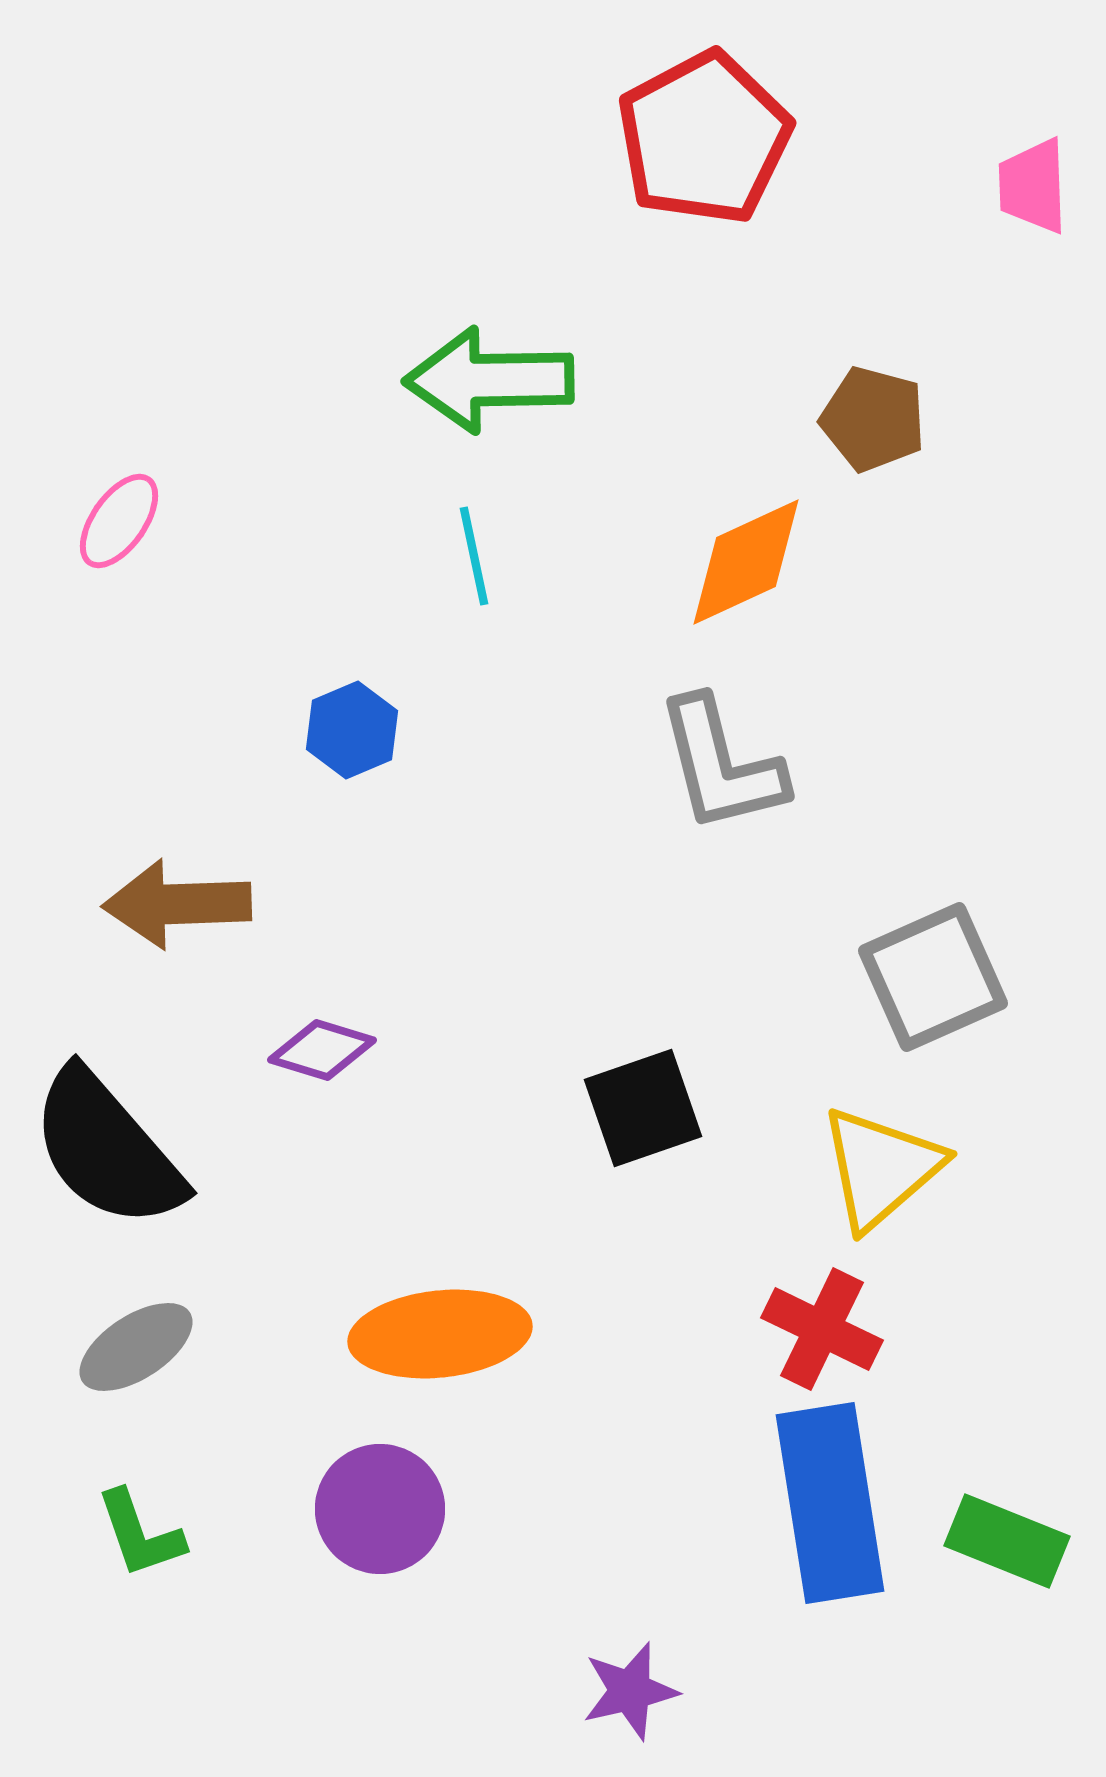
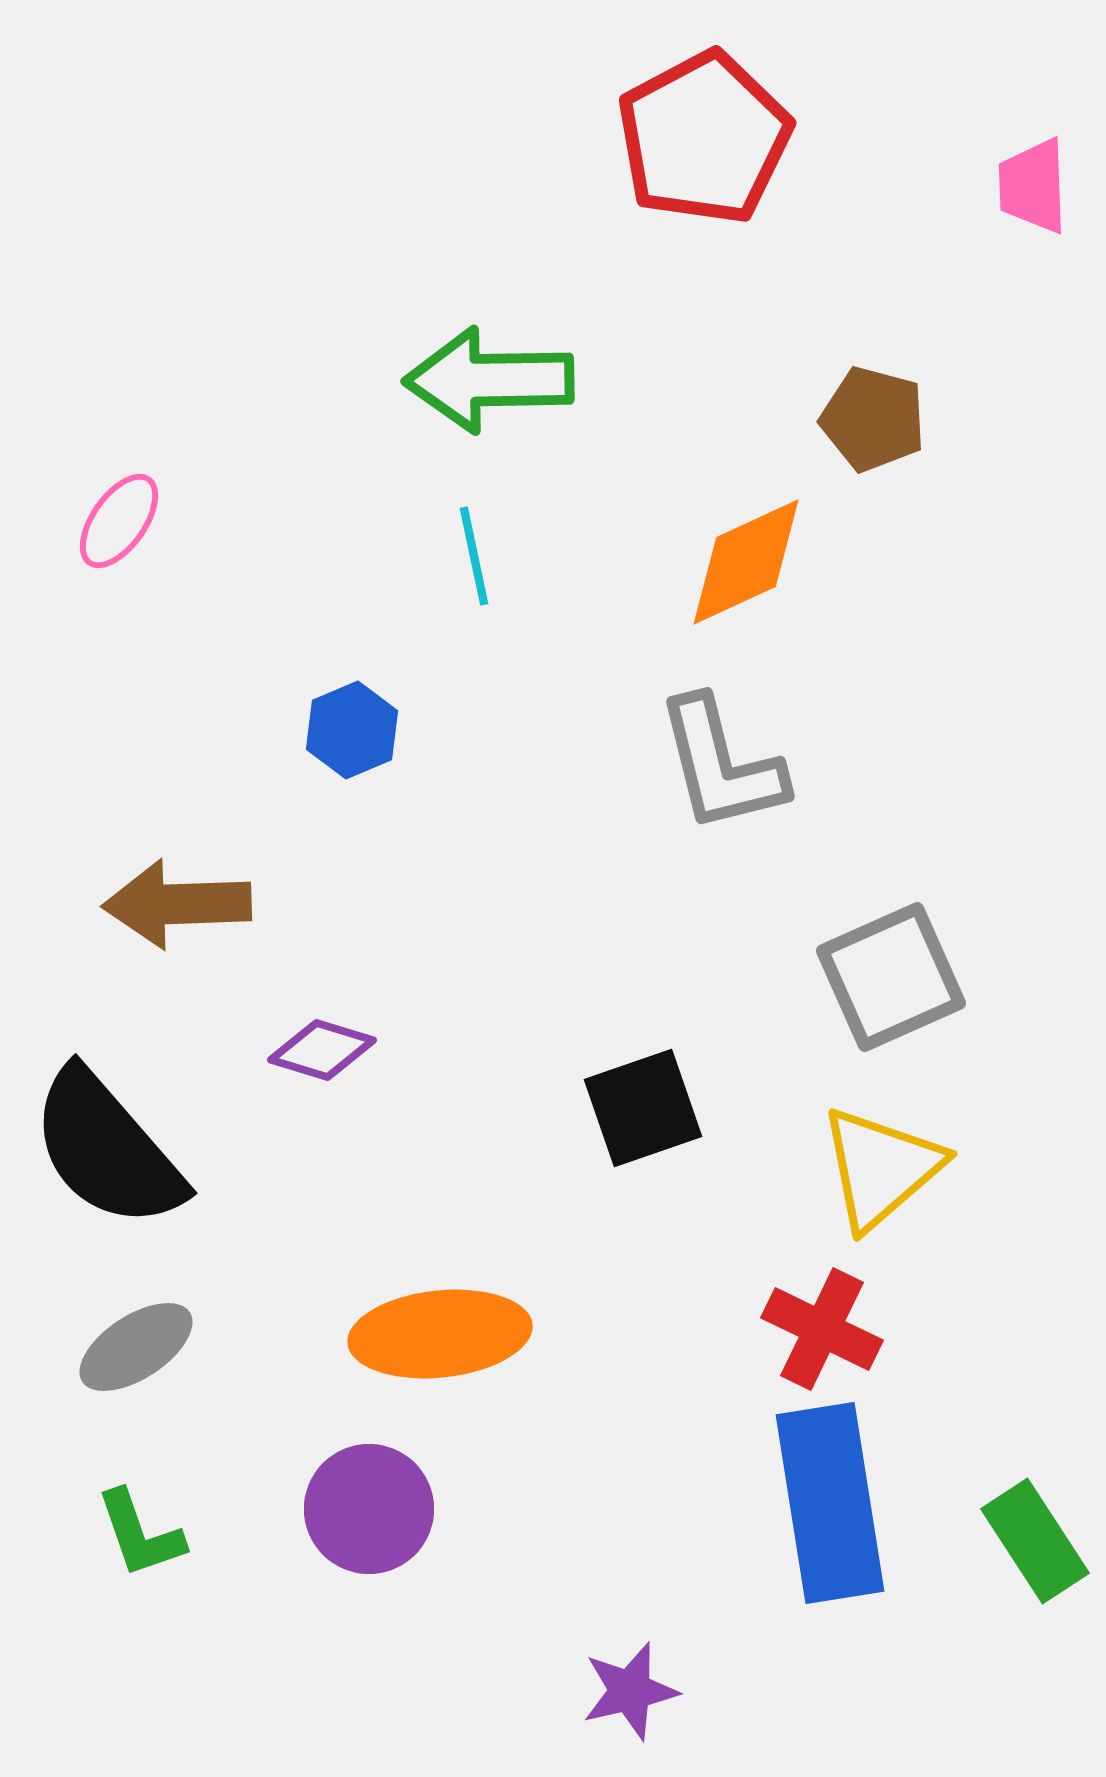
gray square: moved 42 px left
purple circle: moved 11 px left
green rectangle: moved 28 px right; rotated 35 degrees clockwise
